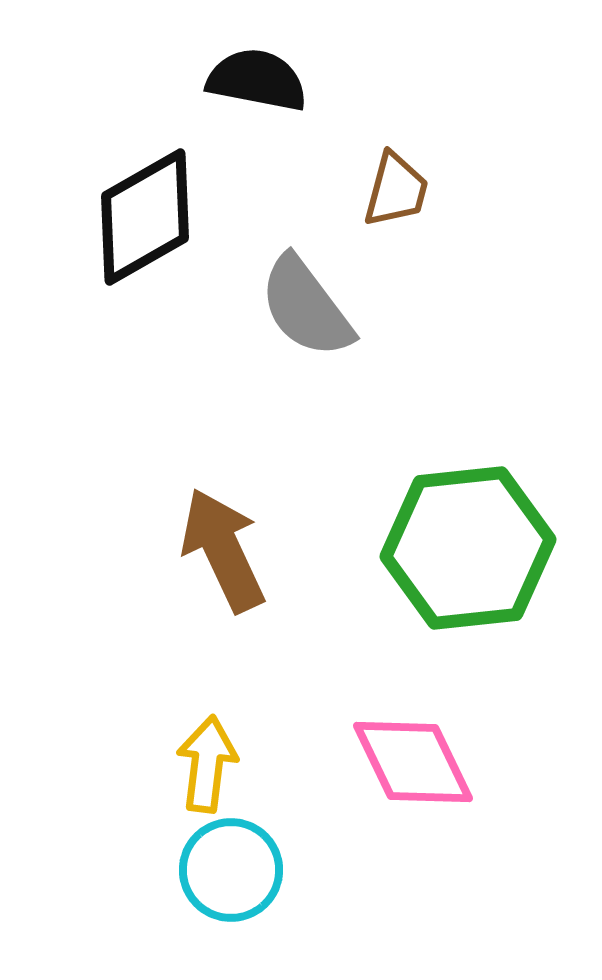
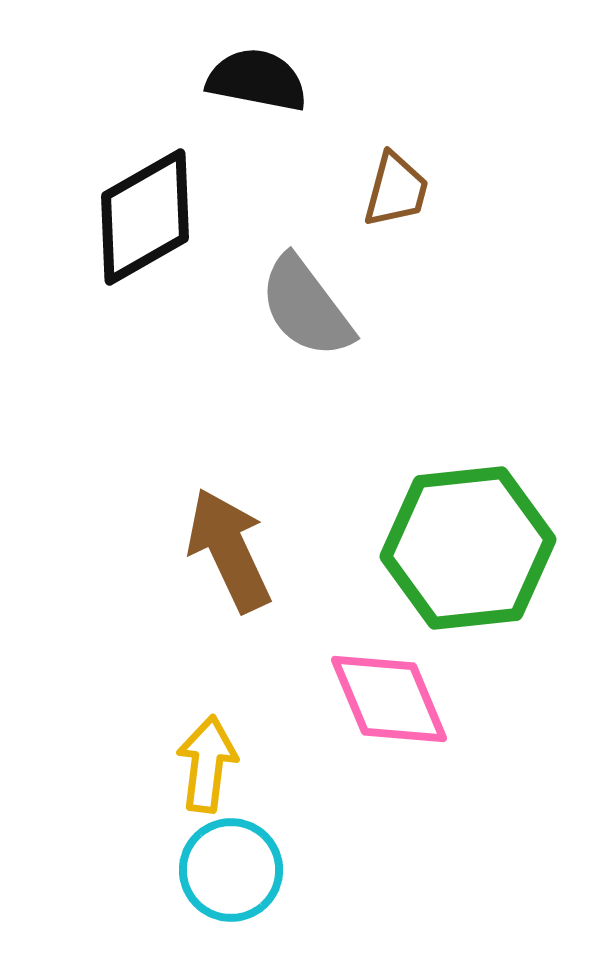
brown arrow: moved 6 px right
pink diamond: moved 24 px left, 63 px up; rotated 3 degrees clockwise
